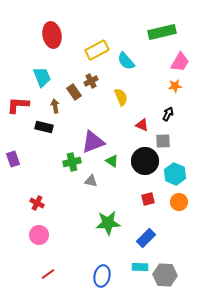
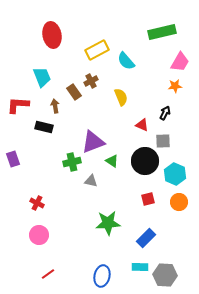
black arrow: moved 3 px left, 1 px up
